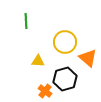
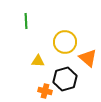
orange cross: rotated 24 degrees counterclockwise
